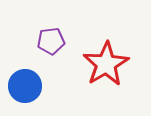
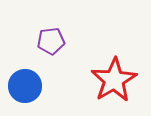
red star: moved 8 px right, 16 px down
